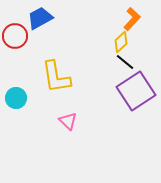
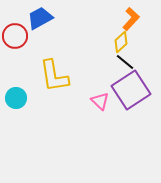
orange L-shape: moved 1 px left
yellow L-shape: moved 2 px left, 1 px up
purple square: moved 5 px left, 1 px up
pink triangle: moved 32 px right, 20 px up
